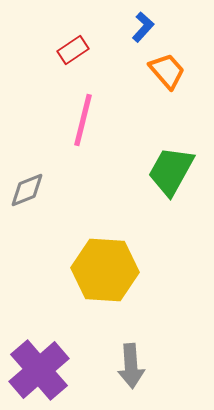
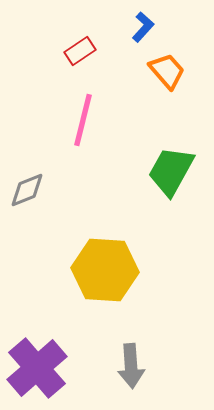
red rectangle: moved 7 px right, 1 px down
purple cross: moved 2 px left, 2 px up
